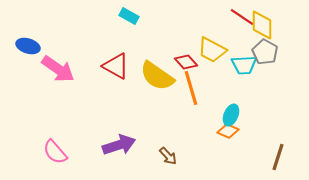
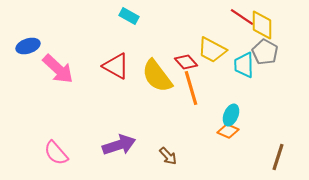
blue ellipse: rotated 35 degrees counterclockwise
cyan trapezoid: rotated 92 degrees clockwise
pink arrow: rotated 8 degrees clockwise
yellow semicircle: rotated 18 degrees clockwise
pink semicircle: moved 1 px right, 1 px down
